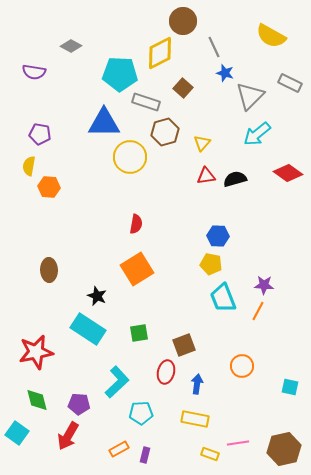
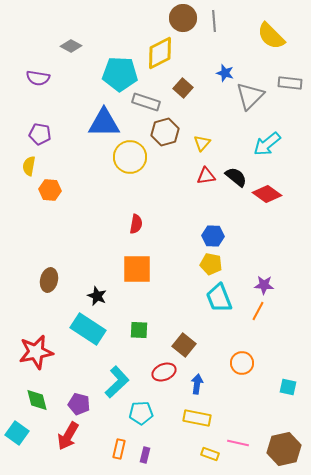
brown circle at (183, 21): moved 3 px up
yellow semicircle at (271, 36): rotated 16 degrees clockwise
gray line at (214, 47): moved 26 px up; rotated 20 degrees clockwise
purple semicircle at (34, 72): moved 4 px right, 6 px down
gray rectangle at (290, 83): rotated 20 degrees counterclockwise
cyan arrow at (257, 134): moved 10 px right, 10 px down
red diamond at (288, 173): moved 21 px left, 21 px down
black semicircle at (235, 179): moved 1 px right, 2 px up; rotated 55 degrees clockwise
orange hexagon at (49, 187): moved 1 px right, 3 px down
blue hexagon at (218, 236): moved 5 px left
orange square at (137, 269): rotated 32 degrees clockwise
brown ellipse at (49, 270): moved 10 px down; rotated 15 degrees clockwise
cyan trapezoid at (223, 298): moved 4 px left
green square at (139, 333): moved 3 px up; rotated 12 degrees clockwise
brown square at (184, 345): rotated 30 degrees counterclockwise
orange circle at (242, 366): moved 3 px up
red ellipse at (166, 372): moved 2 px left; rotated 55 degrees clockwise
cyan square at (290, 387): moved 2 px left
purple pentagon at (79, 404): rotated 10 degrees clockwise
yellow rectangle at (195, 419): moved 2 px right, 1 px up
pink line at (238, 443): rotated 20 degrees clockwise
orange rectangle at (119, 449): rotated 48 degrees counterclockwise
